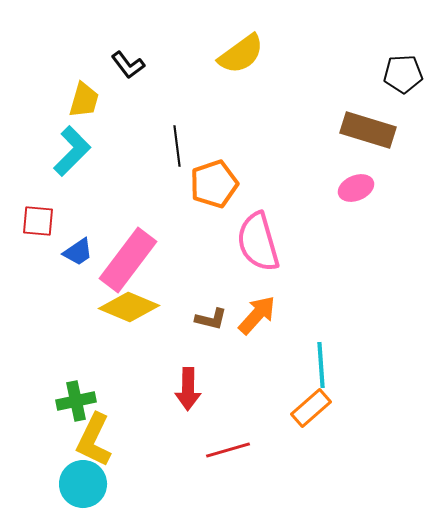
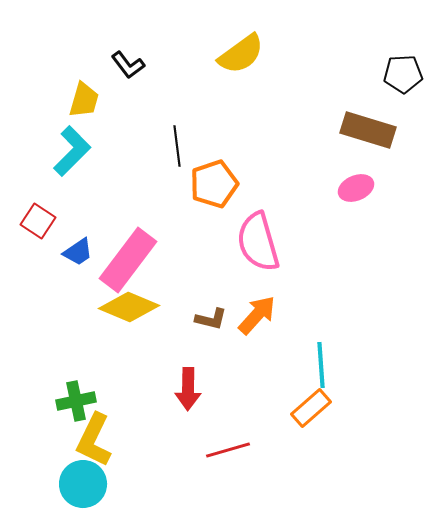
red square: rotated 28 degrees clockwise
